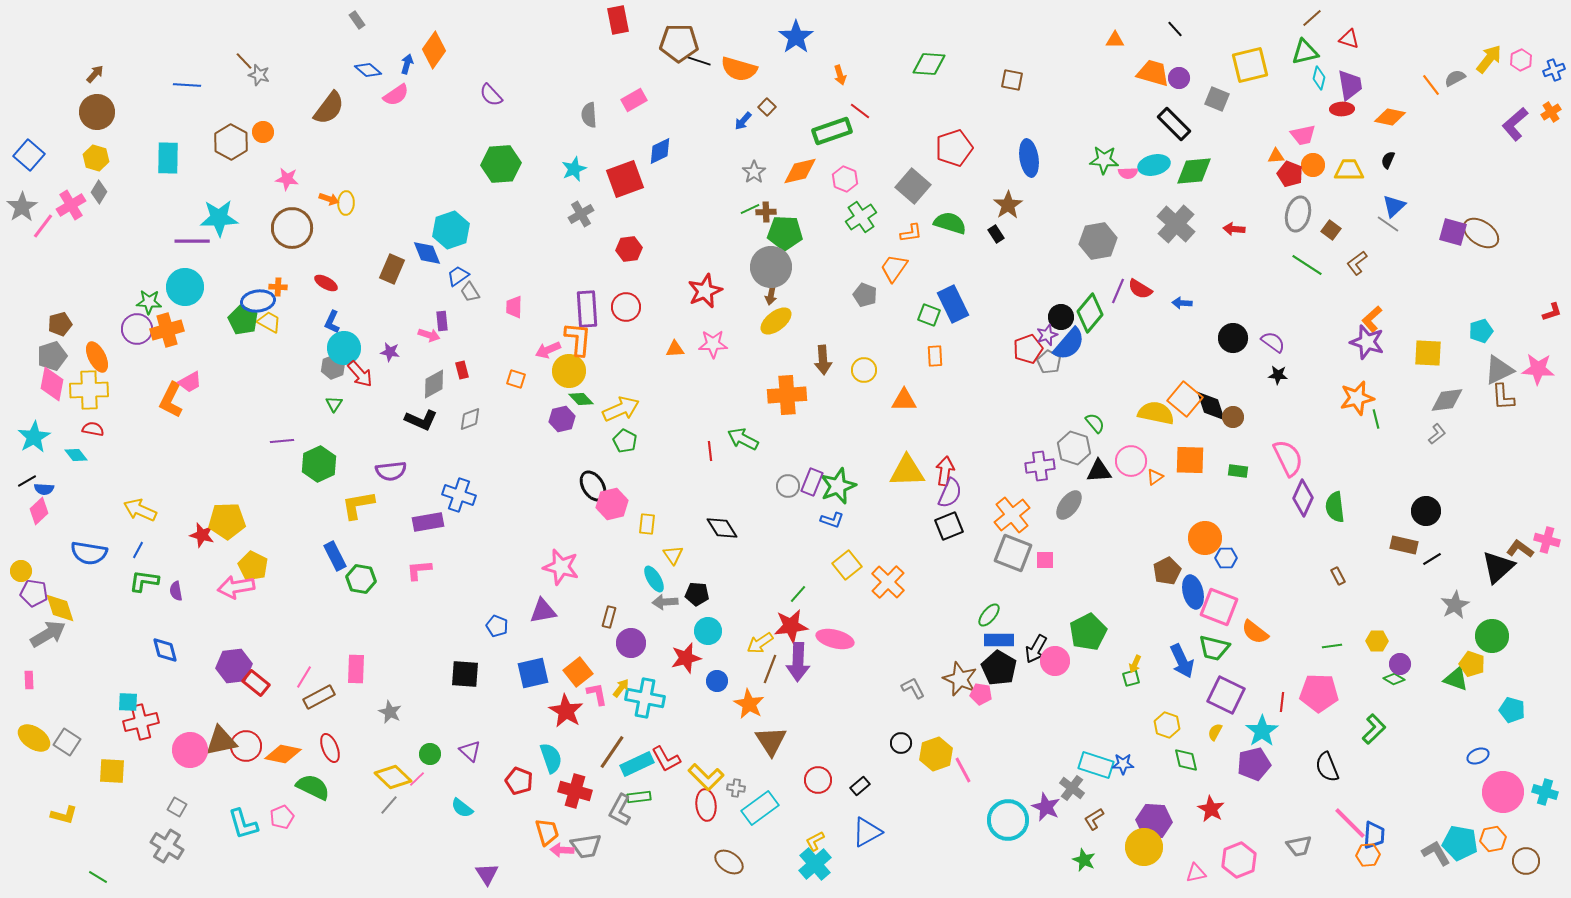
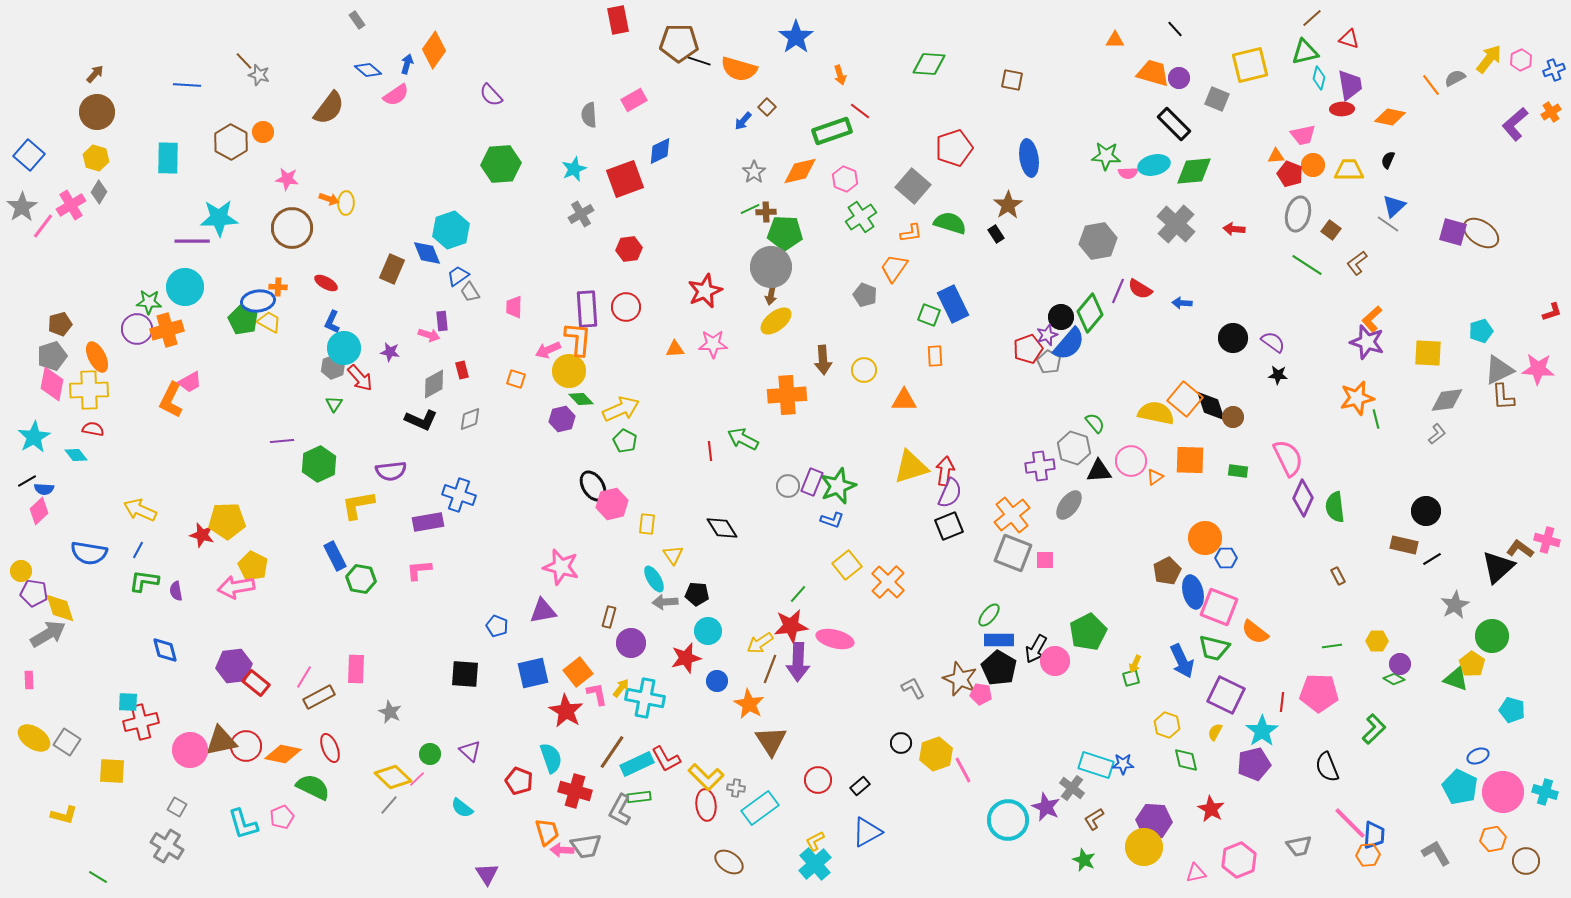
green star at (1104, 160): moved 2 px right, 4 px up
red arrow at (360, 374): moved 4 px down
yellow triangle at (907, 471): moved 4 px right, 4 px up; rotated 15 degrees counterclockwise
yellow pentagon at (1472, 664): rotated 15 degrees clockwise
cyan pentagon at (1460, 843): moved 56 px up; rotated 16 degrees clockwise
